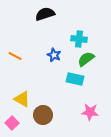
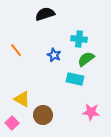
orange line: moved 1 px right, 6 px up; rotated 24 degrees clockwise
pink star: moved 1 px right
